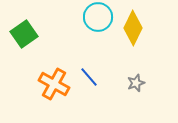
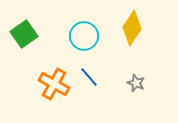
cyan circle: moved 14 px left, 19 px down
yellow diamond: moved 1 px left; rotated 8 degrees clockwise
gray star: rotated 30 degrees counterclockwise
